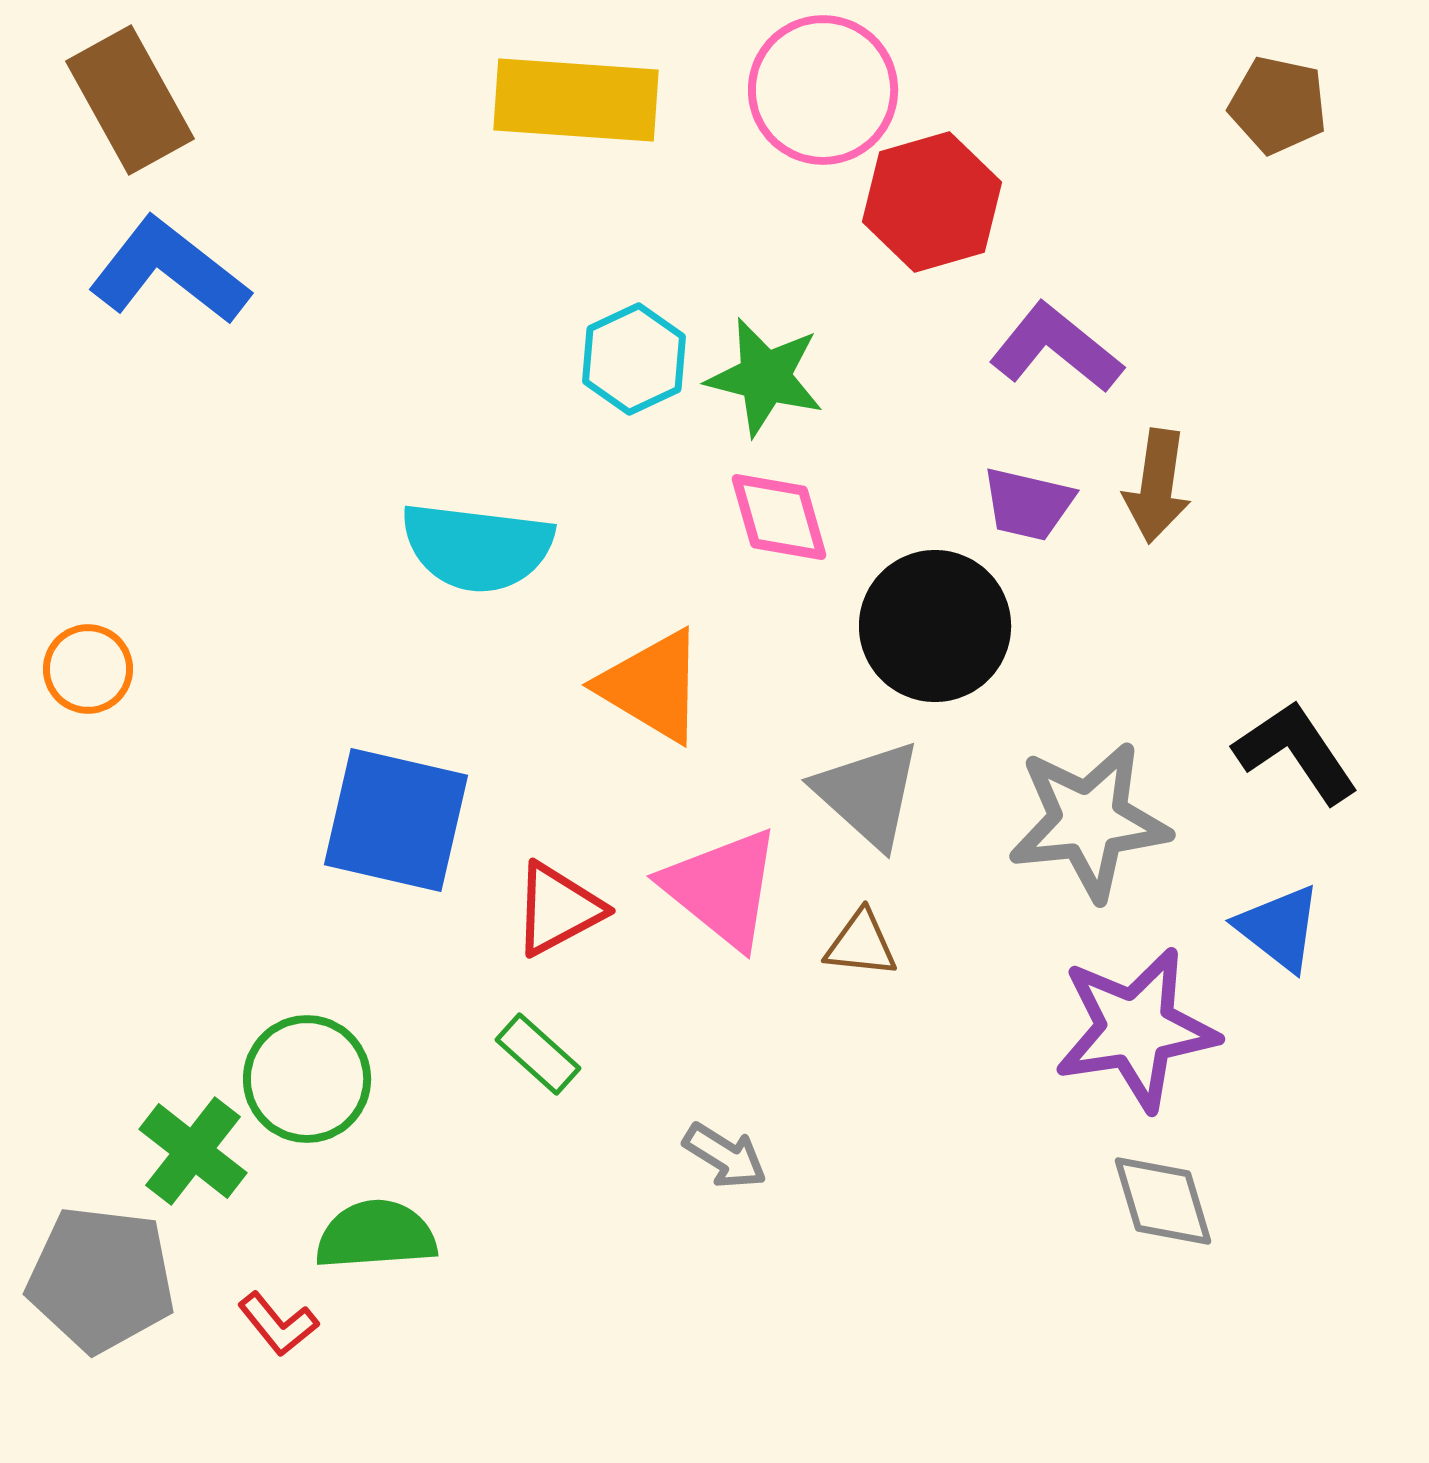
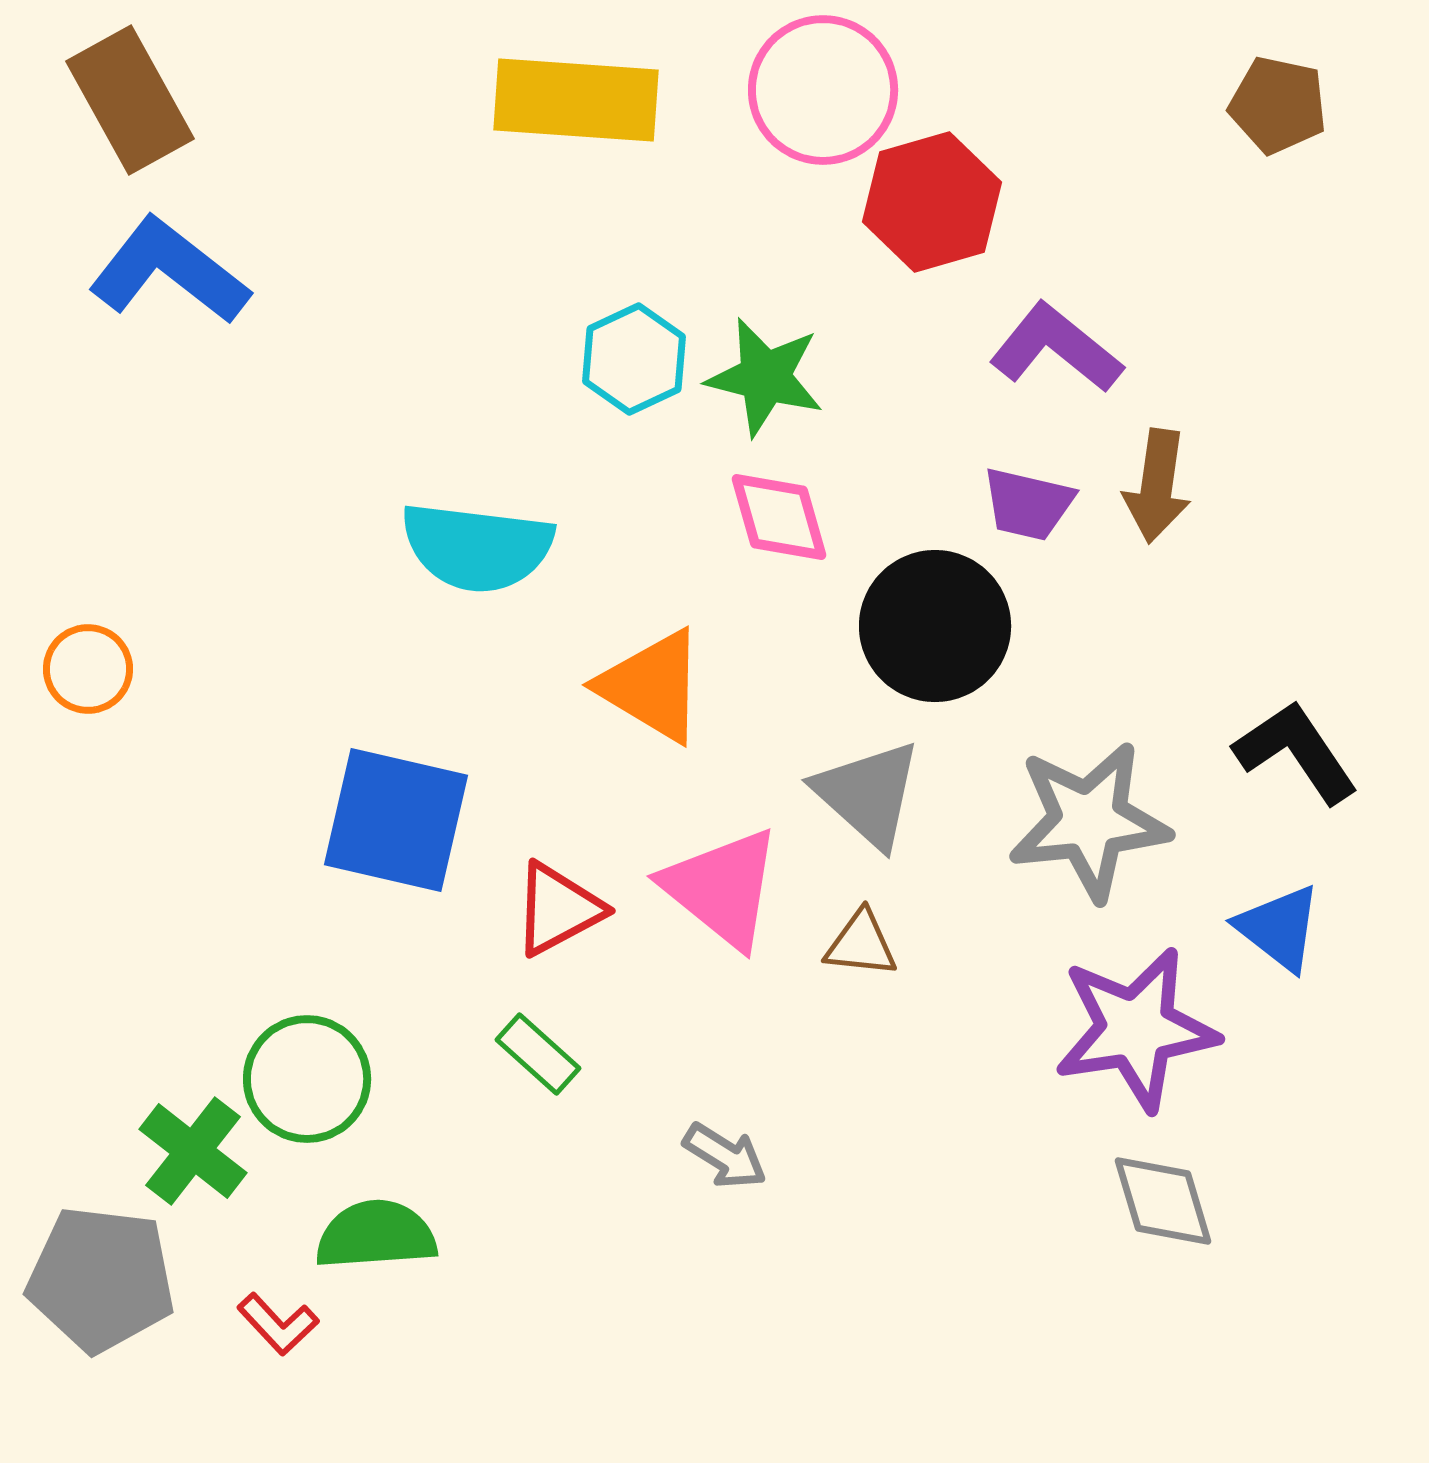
red L-shape: rotated 4 degrees counterclockwise
